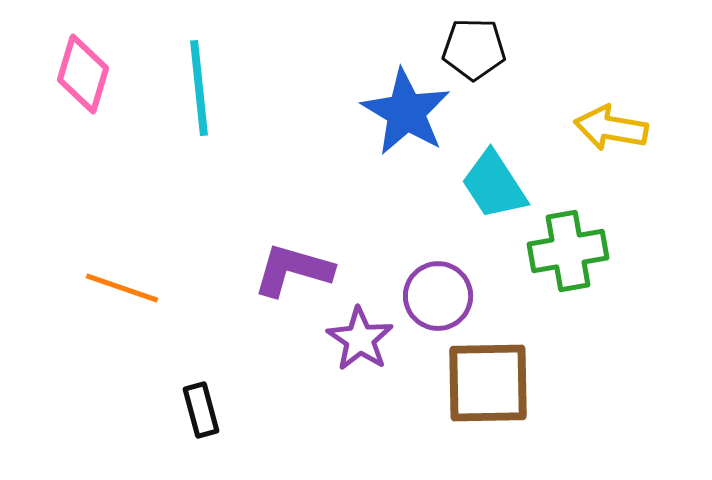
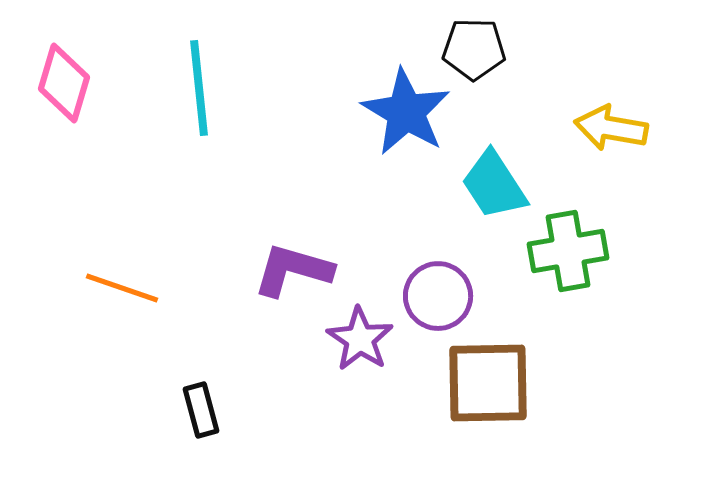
pink diamond: moved 19 px left, 9 px down
